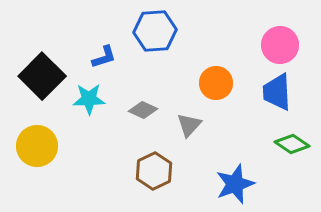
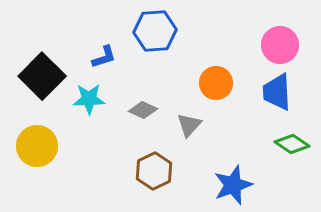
blue star: moved 2 px left, 1 px down
